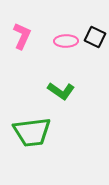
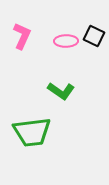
black square: moved 1 px left, 1 px up
